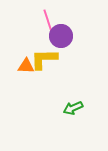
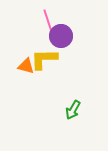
orange triangle: rotated 12 degrees clockwise
green arrow: moved 2 px down; rotated 36 degrees counterclockwise
